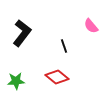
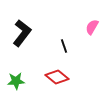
pink semicircle: moved 1 px right, 1 px down; rotated 70 degrees clockwise
